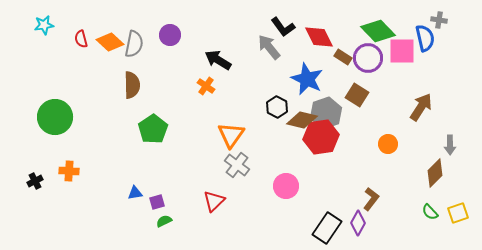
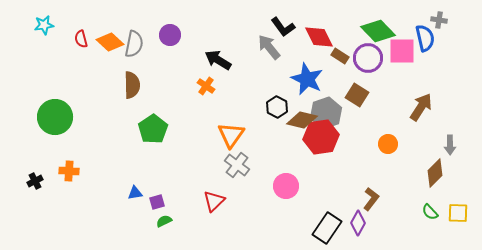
brown rectangle at (343, 57): moved 3 px left, 1 px up
yellow square at (458, 213): rotated 20 degrees clockwise
